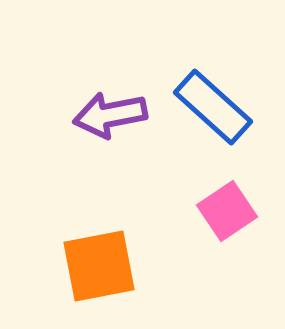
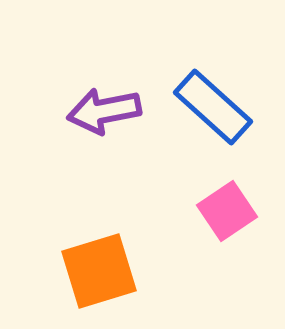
purple arrow: moved 6 px left, 4 px up
orange square: moved 5 px down; rotated 6 degrees counterclockwise
